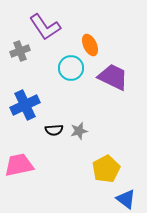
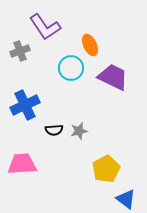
pink trapezoid: moved 3 px right, 1 px up; rotated 8 degrees clockwise
